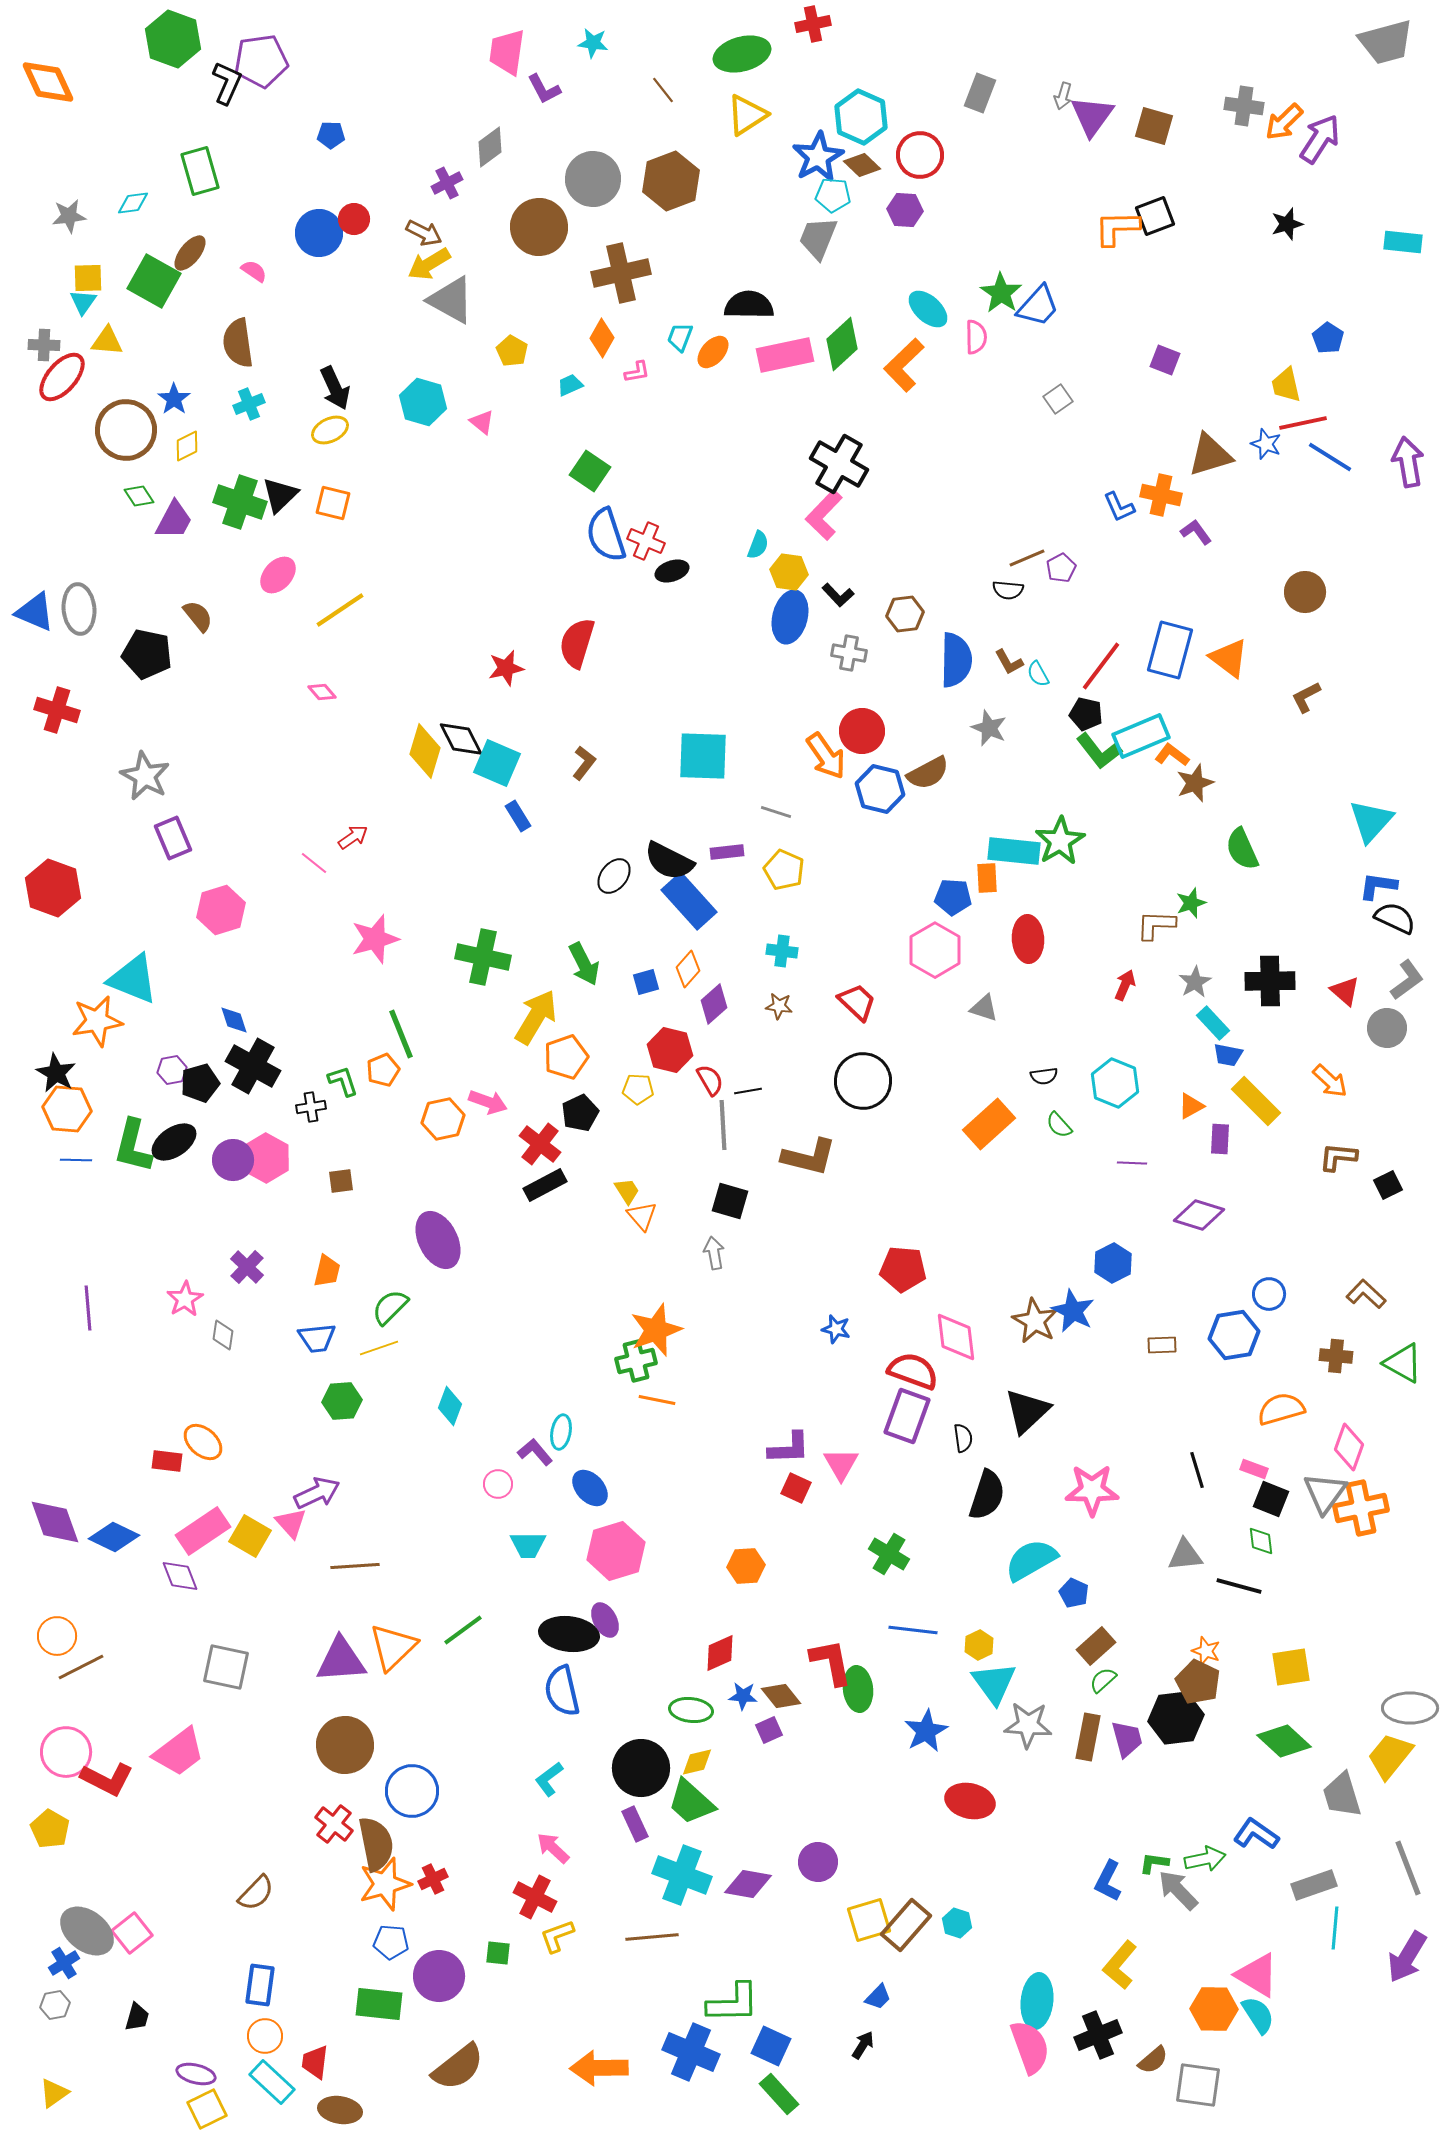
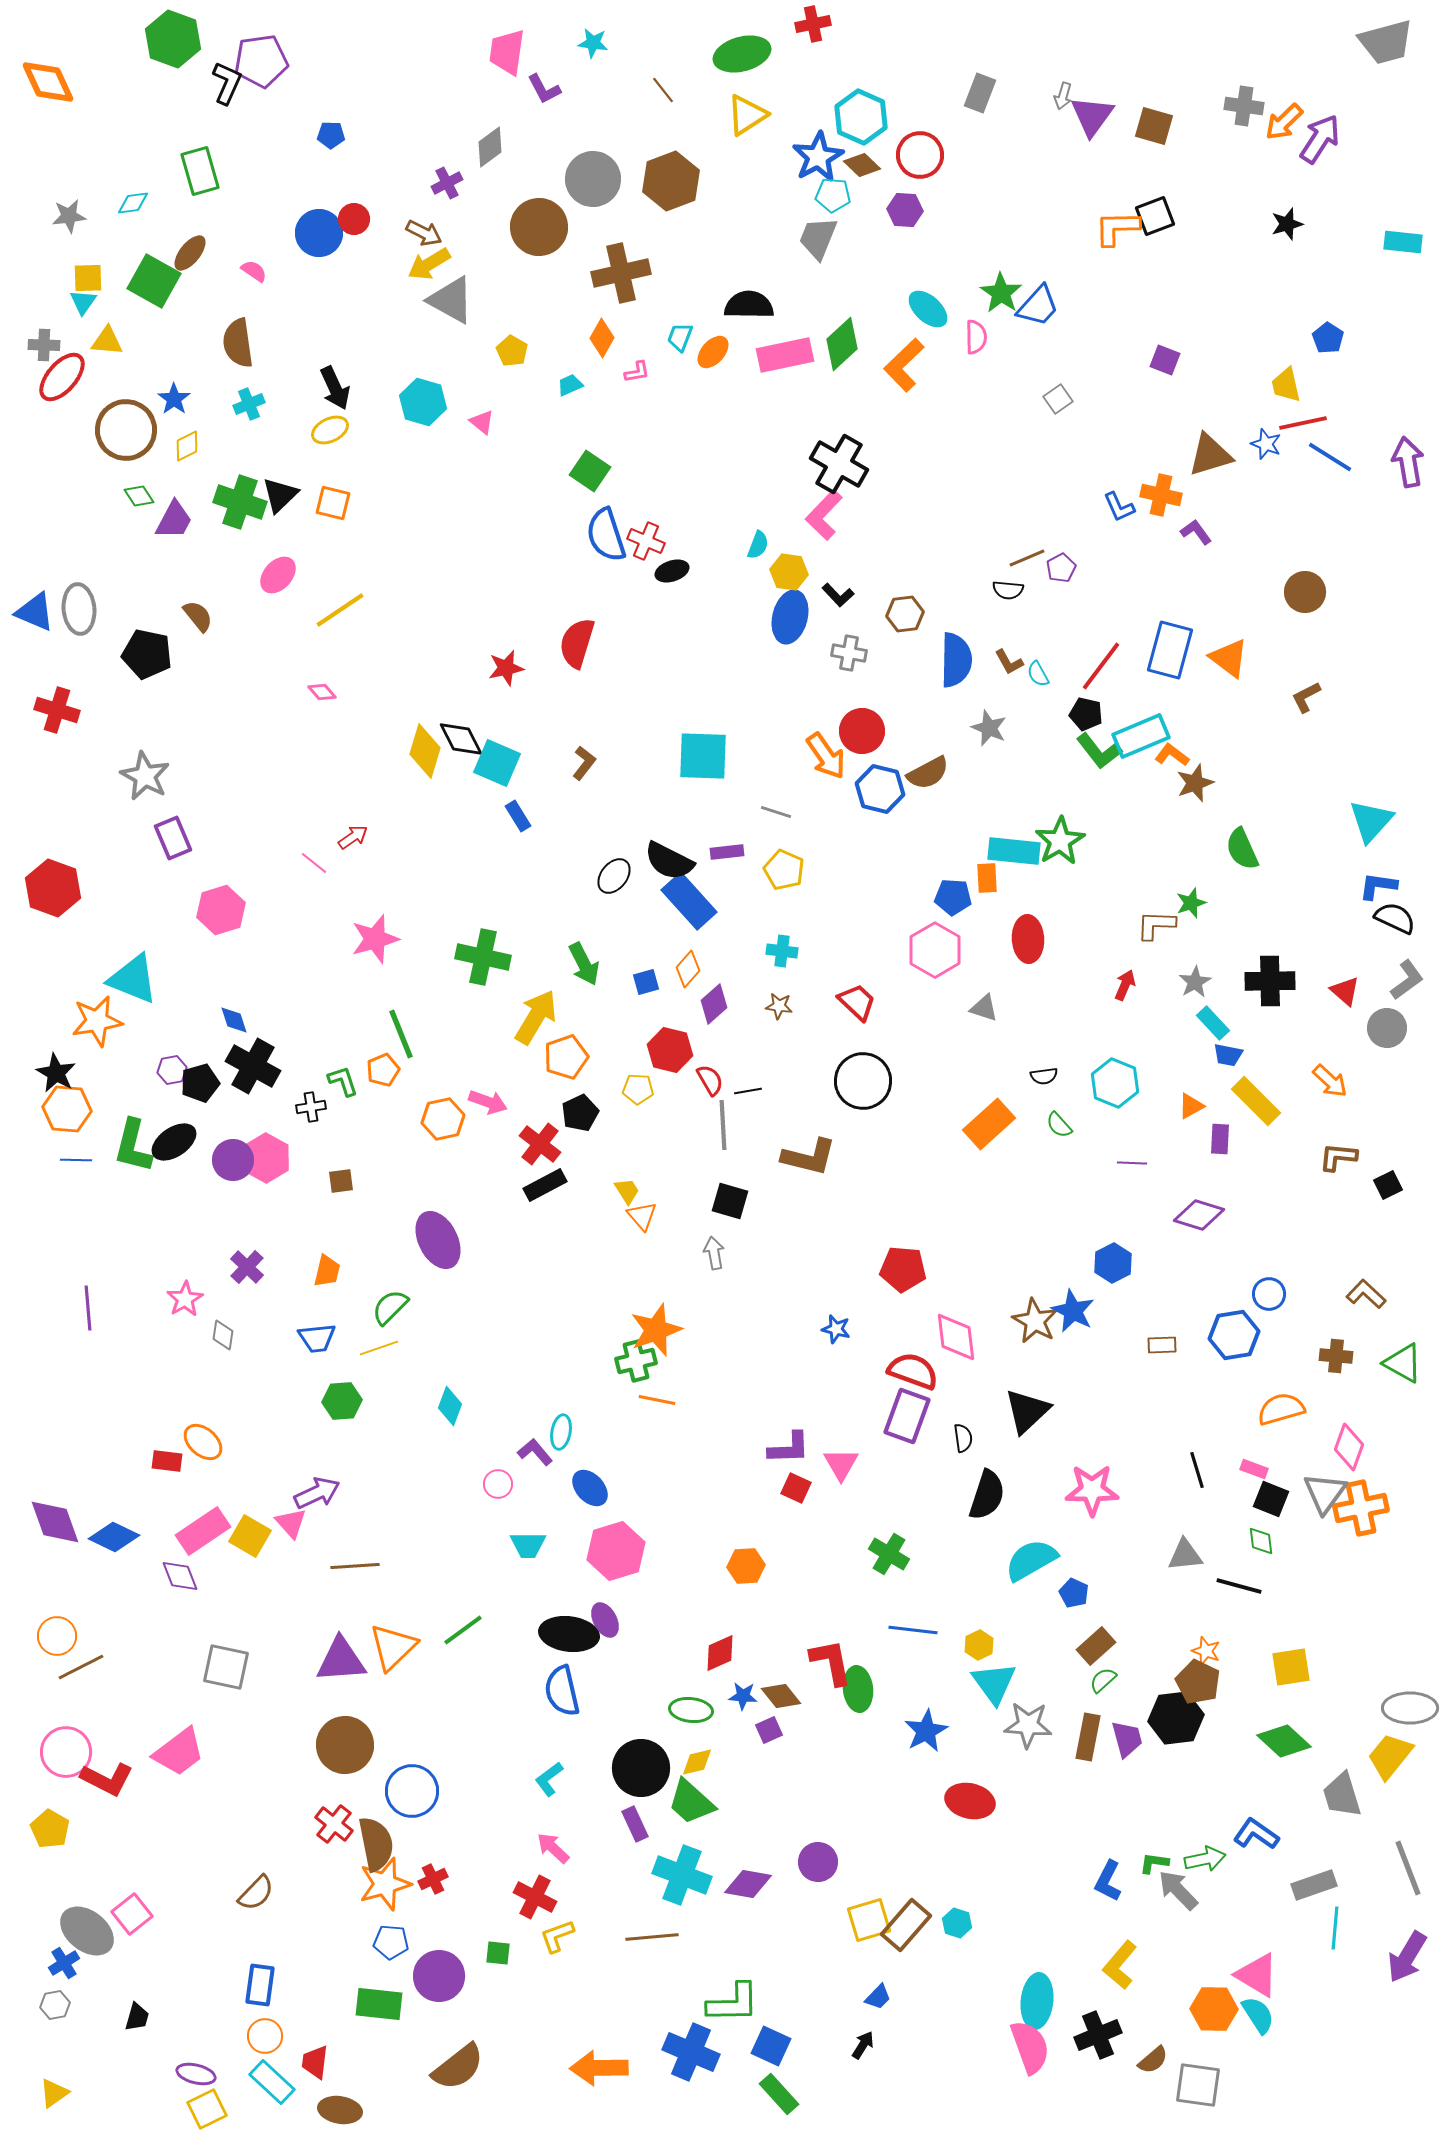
pink square at (132, 1933): moved 19 px up
